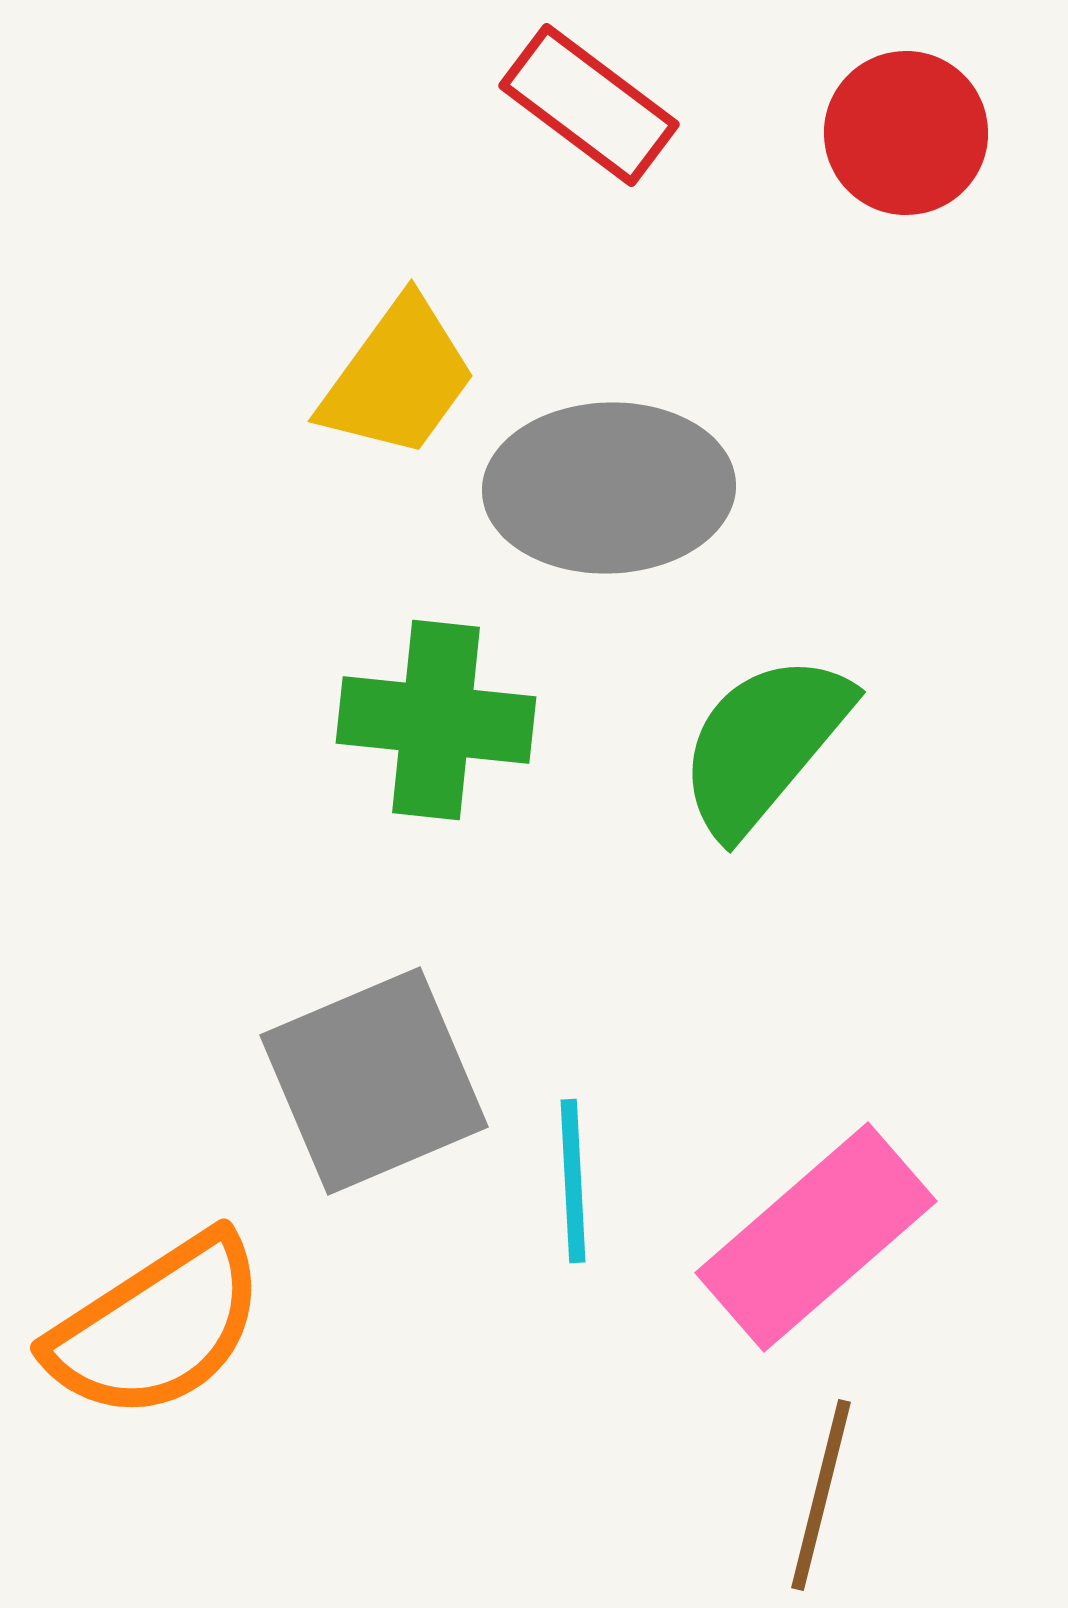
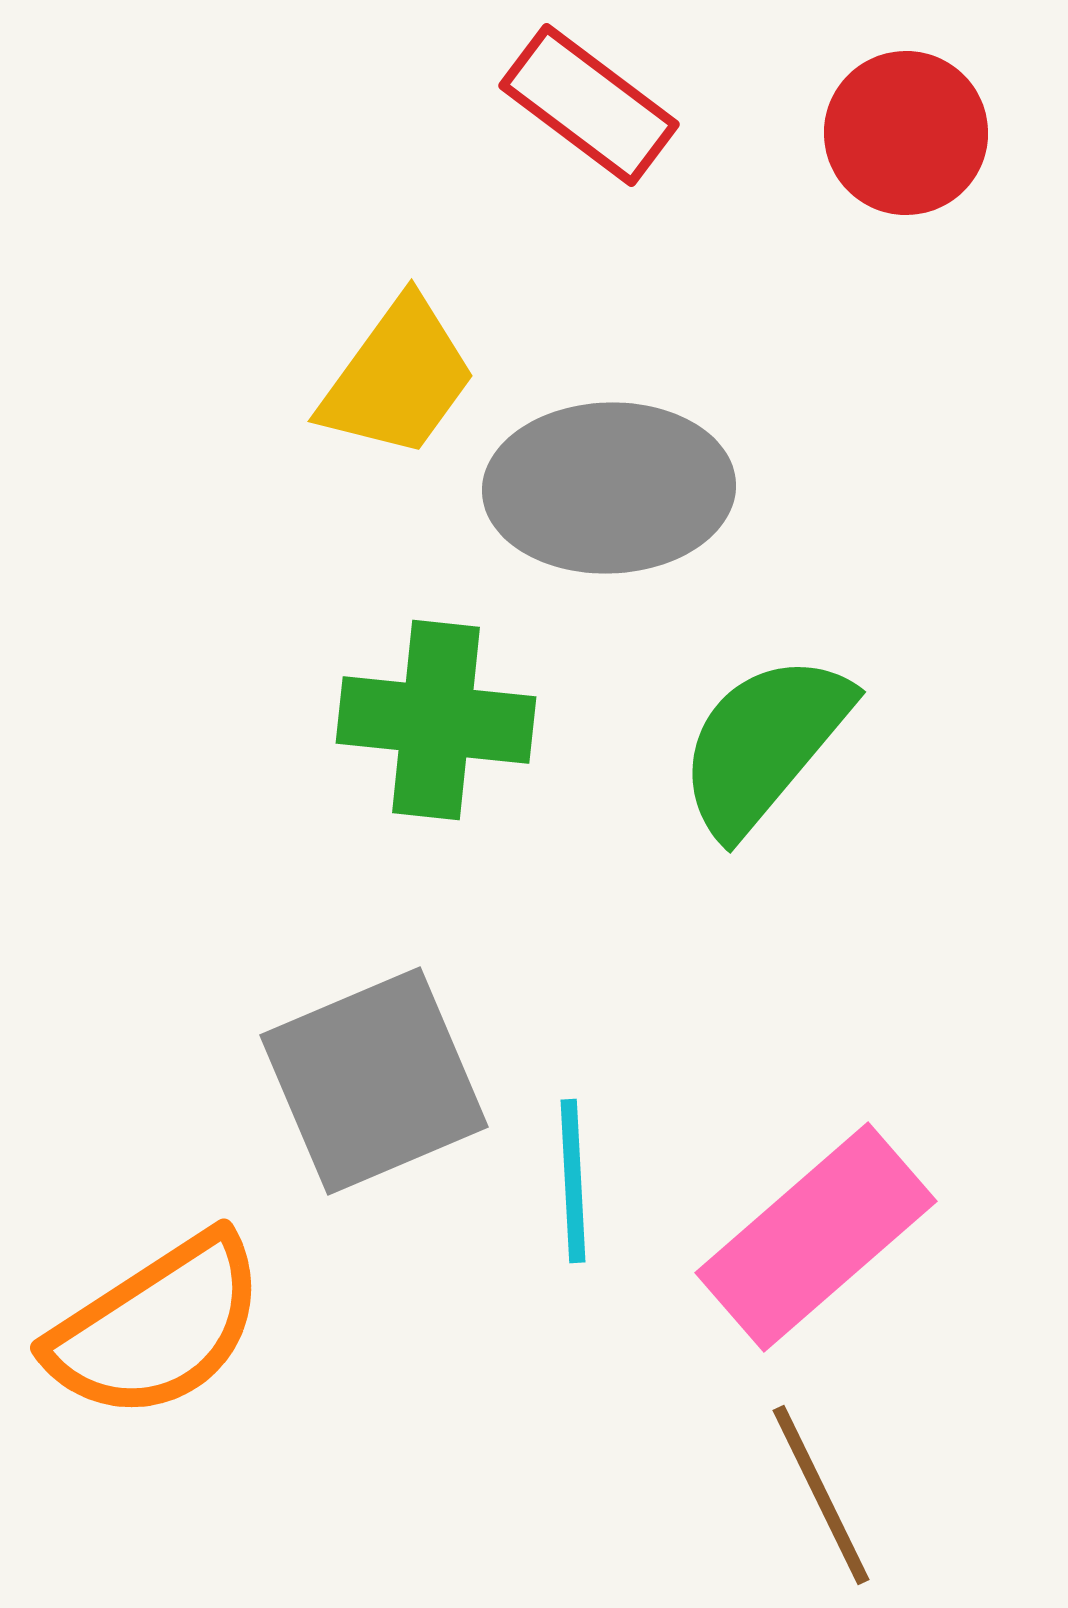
brown line: rotated 40 degrees counterclockwise
